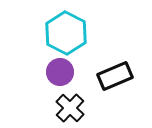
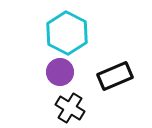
cyan hexagon: moved 1 px right
black cross: rotated 12 degrees counterclockwise
